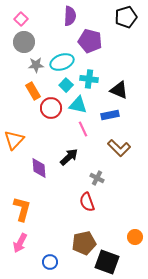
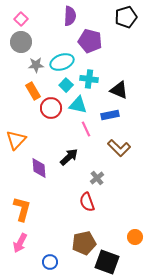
gray circle: moved 3 px left
pink line: moved 3 px right
orange triangle: moved 2 px right
gray cross: rotated 24 degrees clockwise
